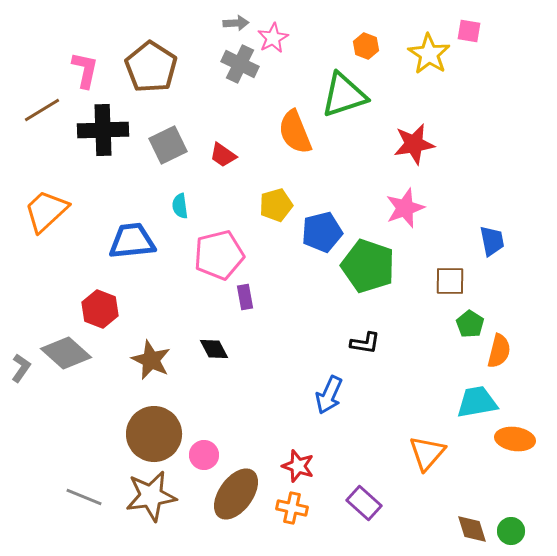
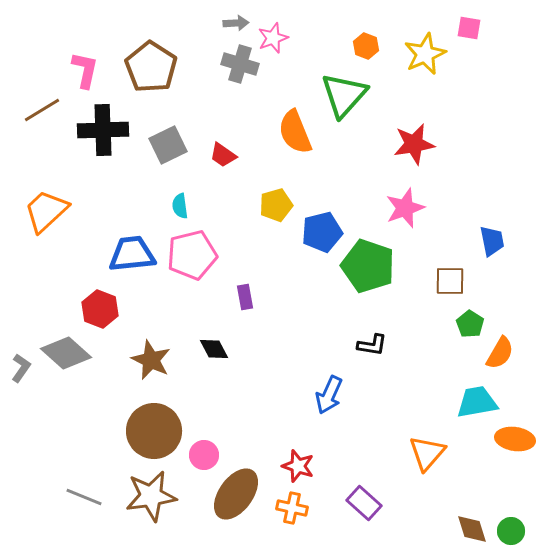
pink square at (469, 31): moved 3 px up
pink star at (273, 38): rotated 8 degrees clockwise
yellow star at (429, 54): moved 4 px left; rotated 15 degrees clockwise
gray cross at (240, 64): rotated 9 degrees counterclockwise
green triangle at (344, 95): rotated 30 degrees counterclockwise
blue trapezoid at (132, 241): moved 13 px down
pink pentagon at (219, 255): moved 27 px left
black L-shape at (365, 343): moved 7 px right, 2 px down
orange semicircle at (499, 351): moved 1 px right, 2 px down; rotated 16 degrees clockwise
brown circle at (154, 434): moved 3 px up
